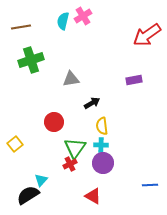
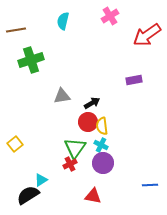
pink cross: moved 27 px right
brown line: moved 5 px left, 3 px down
gray triangle: moved 9 px left, 17 px down
red circle: moved 34 px right
cyan cross: rotated 24 degrees clockwise
cyan triangle: rotated 16 degrees clockwise
red triangle: rotated 18 degrees counterclockwise
